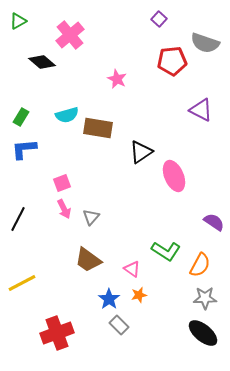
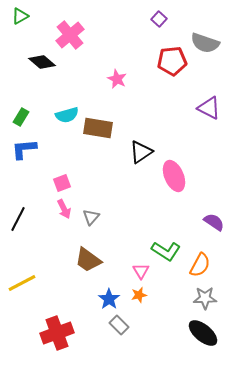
green triangle: moved 2 px right, 5 px up
purple triangle: moved 8 px right, 2 px up
pink triangle: moved 9 px right, 2 px down; rotated 24 degrees clockwise
